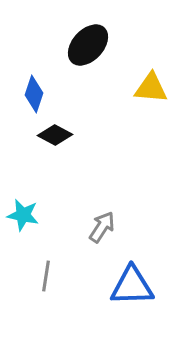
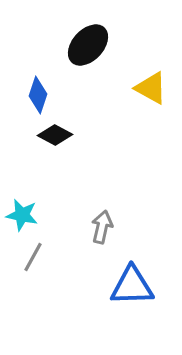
yellow triangle: rotated 24 degrees clockwise
blue diamond: moved 4 px right, 1 px down
cyan star: moved 1 px left
gray arrow: rotated 20 degrees counterclockwise
gray line: moved 13 px left, 19 px up; rotated 20 degrees clockwise
